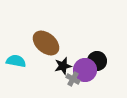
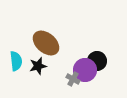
cyan semicircle: rotated 72 degrees clockwise
black star: moved 25 px left
